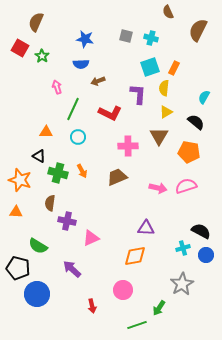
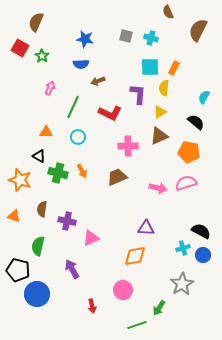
cyan square at (150, 67): rotated 18 degrees clockwise
pink arrow at (57, 87): moved 7 px left, 1 px down; rotated 40 degrees clockwise
green line at (73, 109): moved 2 px up
yellow triangle at (166, 112): moved 6 px left
brown triangle at (159, 136): rotated 36 degrees clockwise
pink semicircle at (186, 186): moved 3 px up
brown semicircle at (50, 203): moved 8 px left, 6 px down
orange triangle at (16, 212): moved 2 px left, 4 px down; rotated 16 degrees clockwise
green semicircle at (38, 246): rotated 72 degrees clockwise
blue circle at (206, 255): moved 3 px left
black pentagon at (18, 268): moved 2 px down
purple arrow at (72, 269): rotated 18 degrees clockwise
